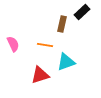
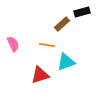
black rectangle: rotated 28 degrees clockwise
brown rectangle: rotated 35 degrees clockwise
orange line: moved 2 px right
